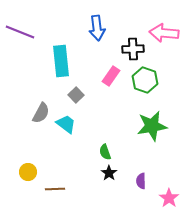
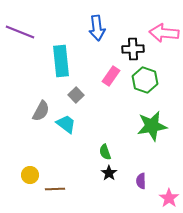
gray semicircle: moved 2 px up
yellow circle: moved 2 px right, 3 px down
